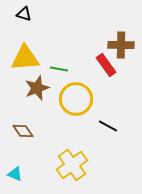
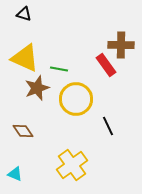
yellow triangle: rotated 28 degrees clockwise
black line: rotated 36 degrees clockwise
